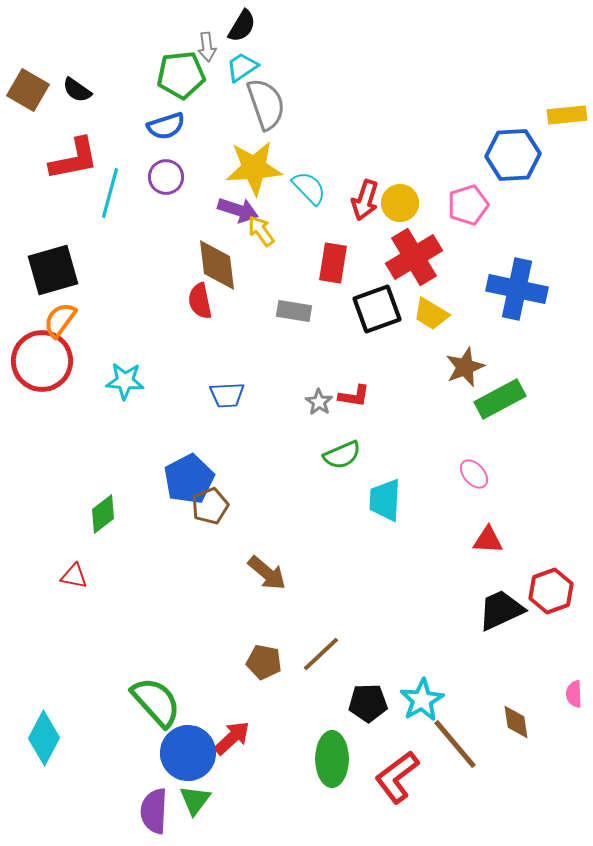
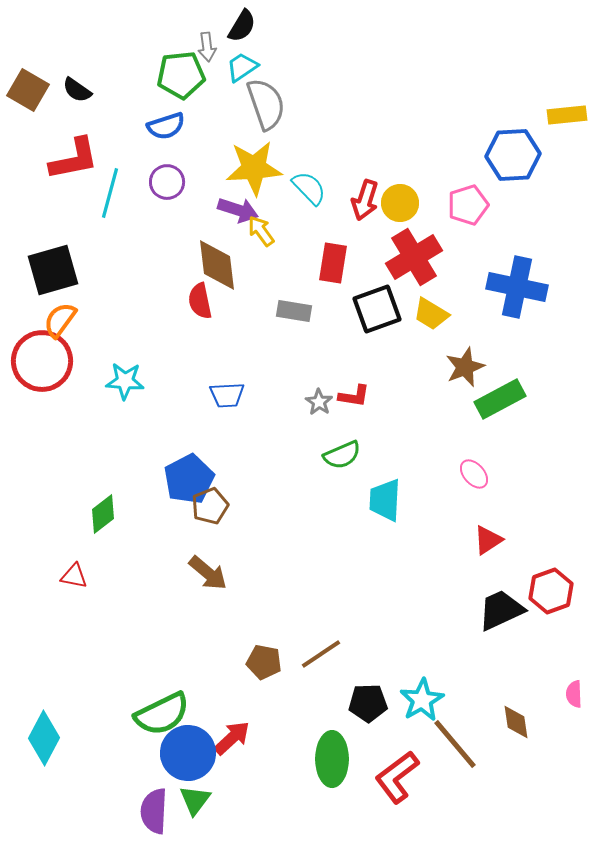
purple circle at (166, 177): moved 1 px right, 5 px down
blue cross at (517, 289): moved 2 px up
red triangle at (488, 540): rotated 36 degrees counterclockwise
brown arrow at (267, 573): moved 59 px left
brown line at (321, 654): rotated 9 degrees clockwise
green semicircle at (156, 702): moved 6 px right, 12 px down; rotated 106 degrees clockwise
